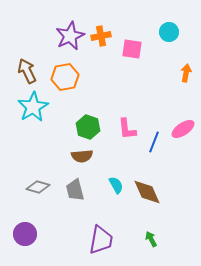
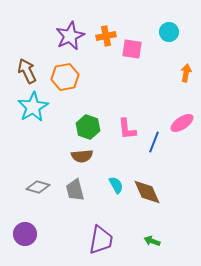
orange cross: moved 5 px right
pink ellipse: moved 1 px left, 6 px up
green arrow: moved 1 px right, 2 px down; rotated 42 degrees counterclockwise
